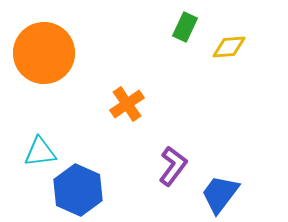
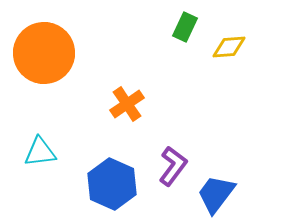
blue hexagon: moved 34 px right, 6 px up
blue trapezoid: moved 4 px left
